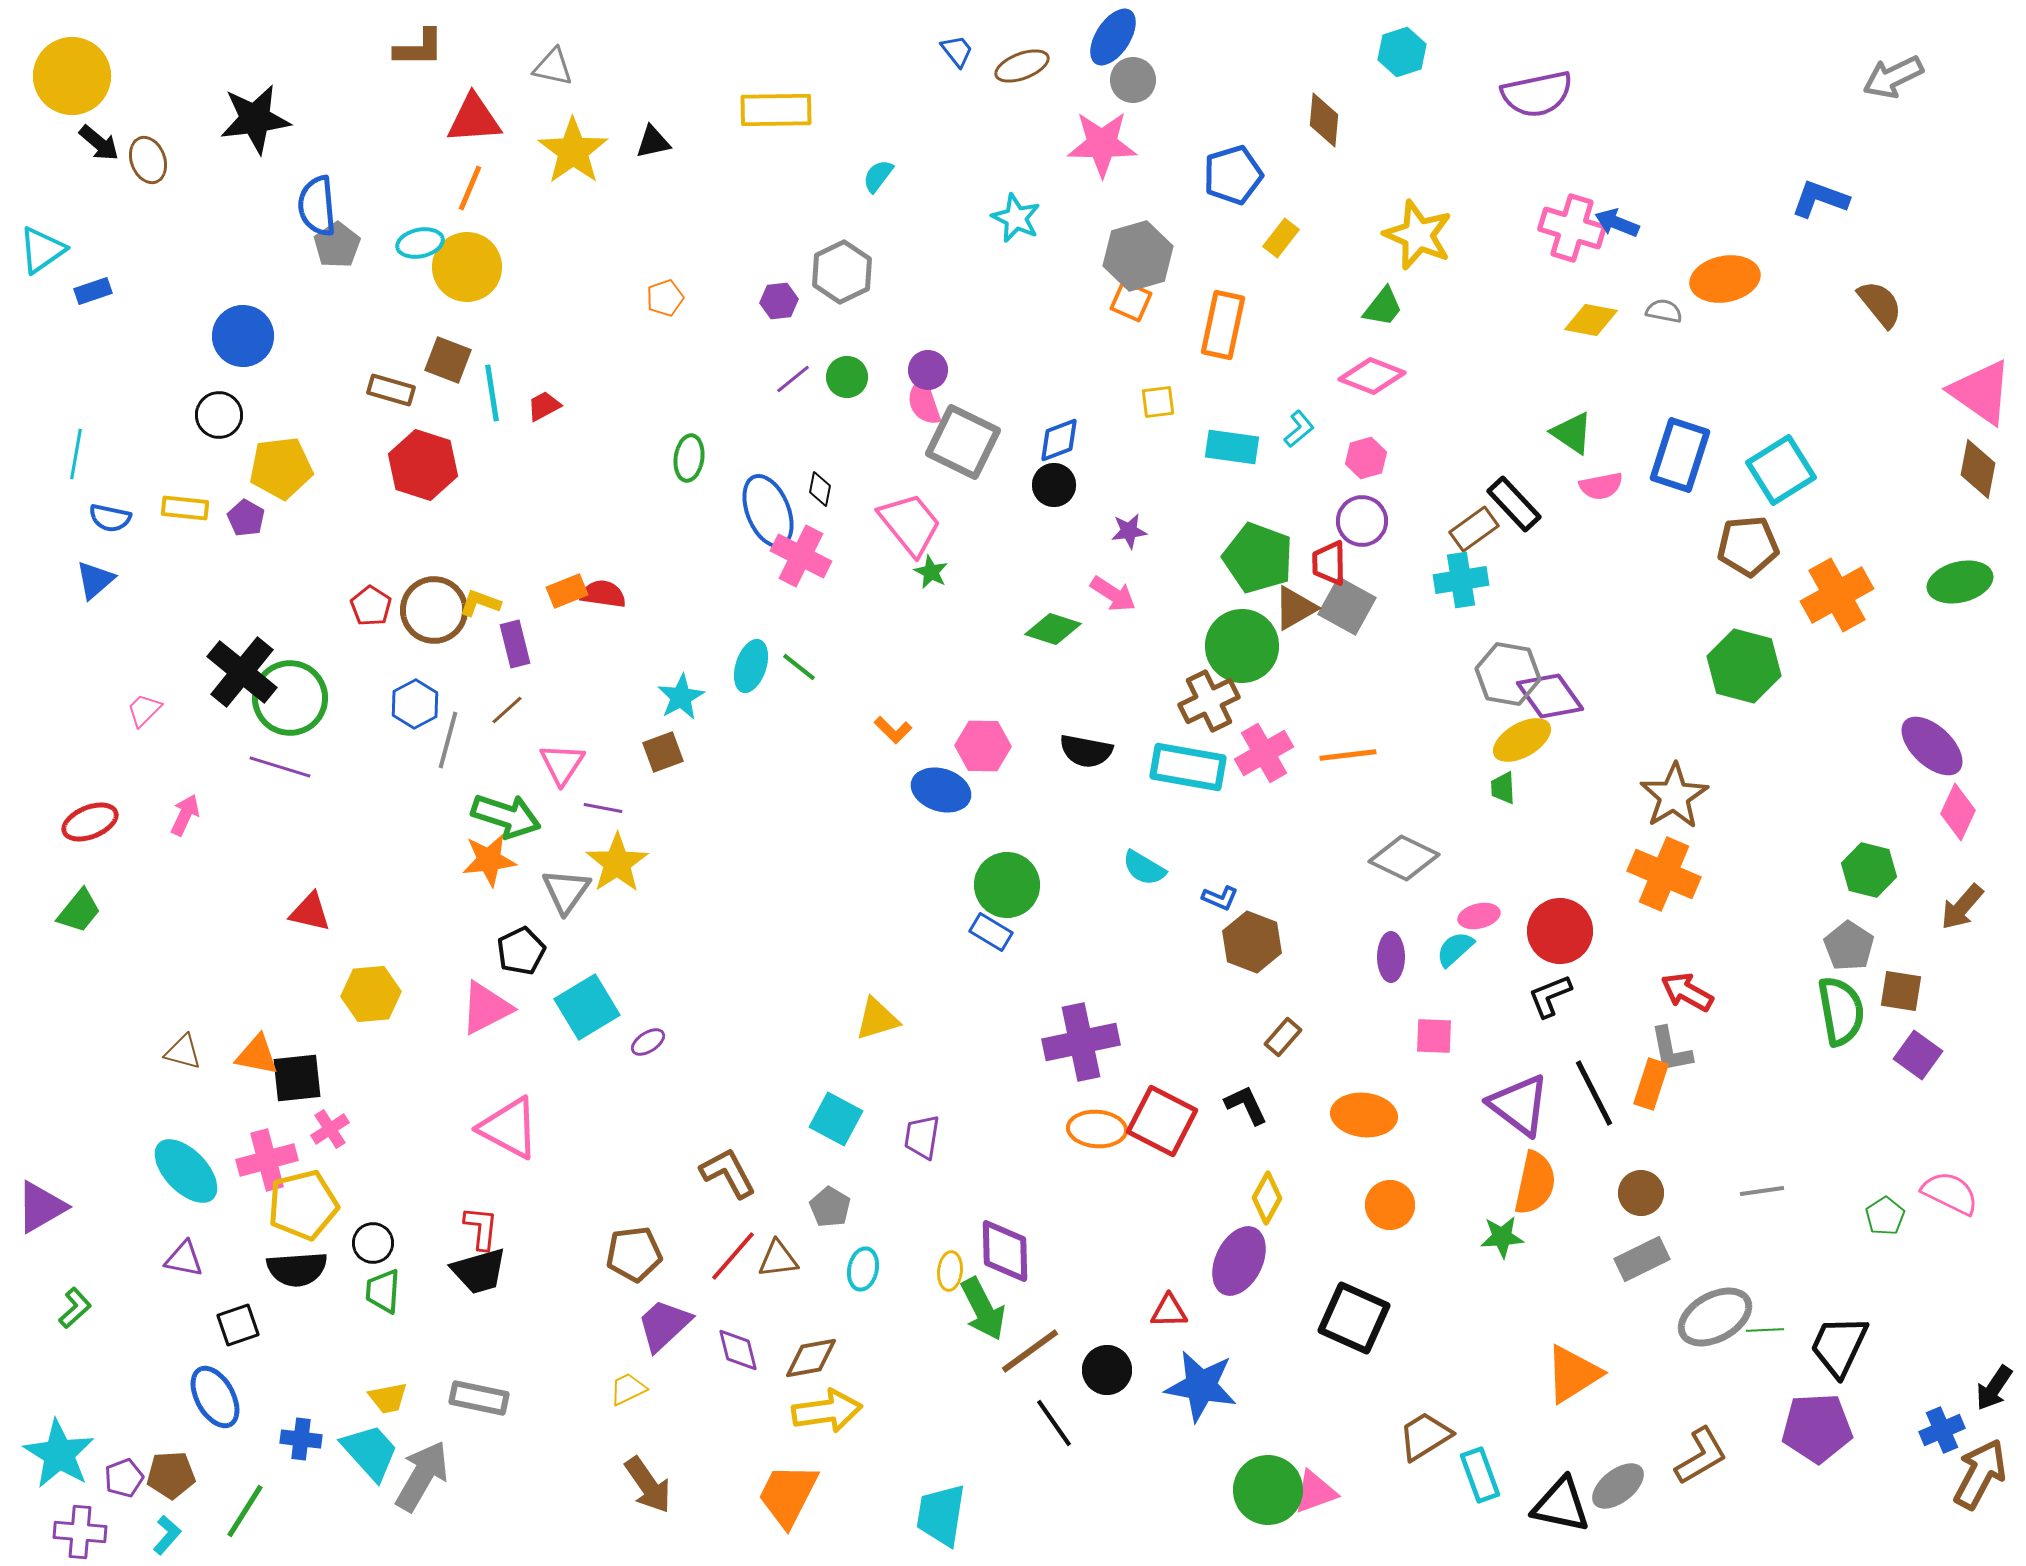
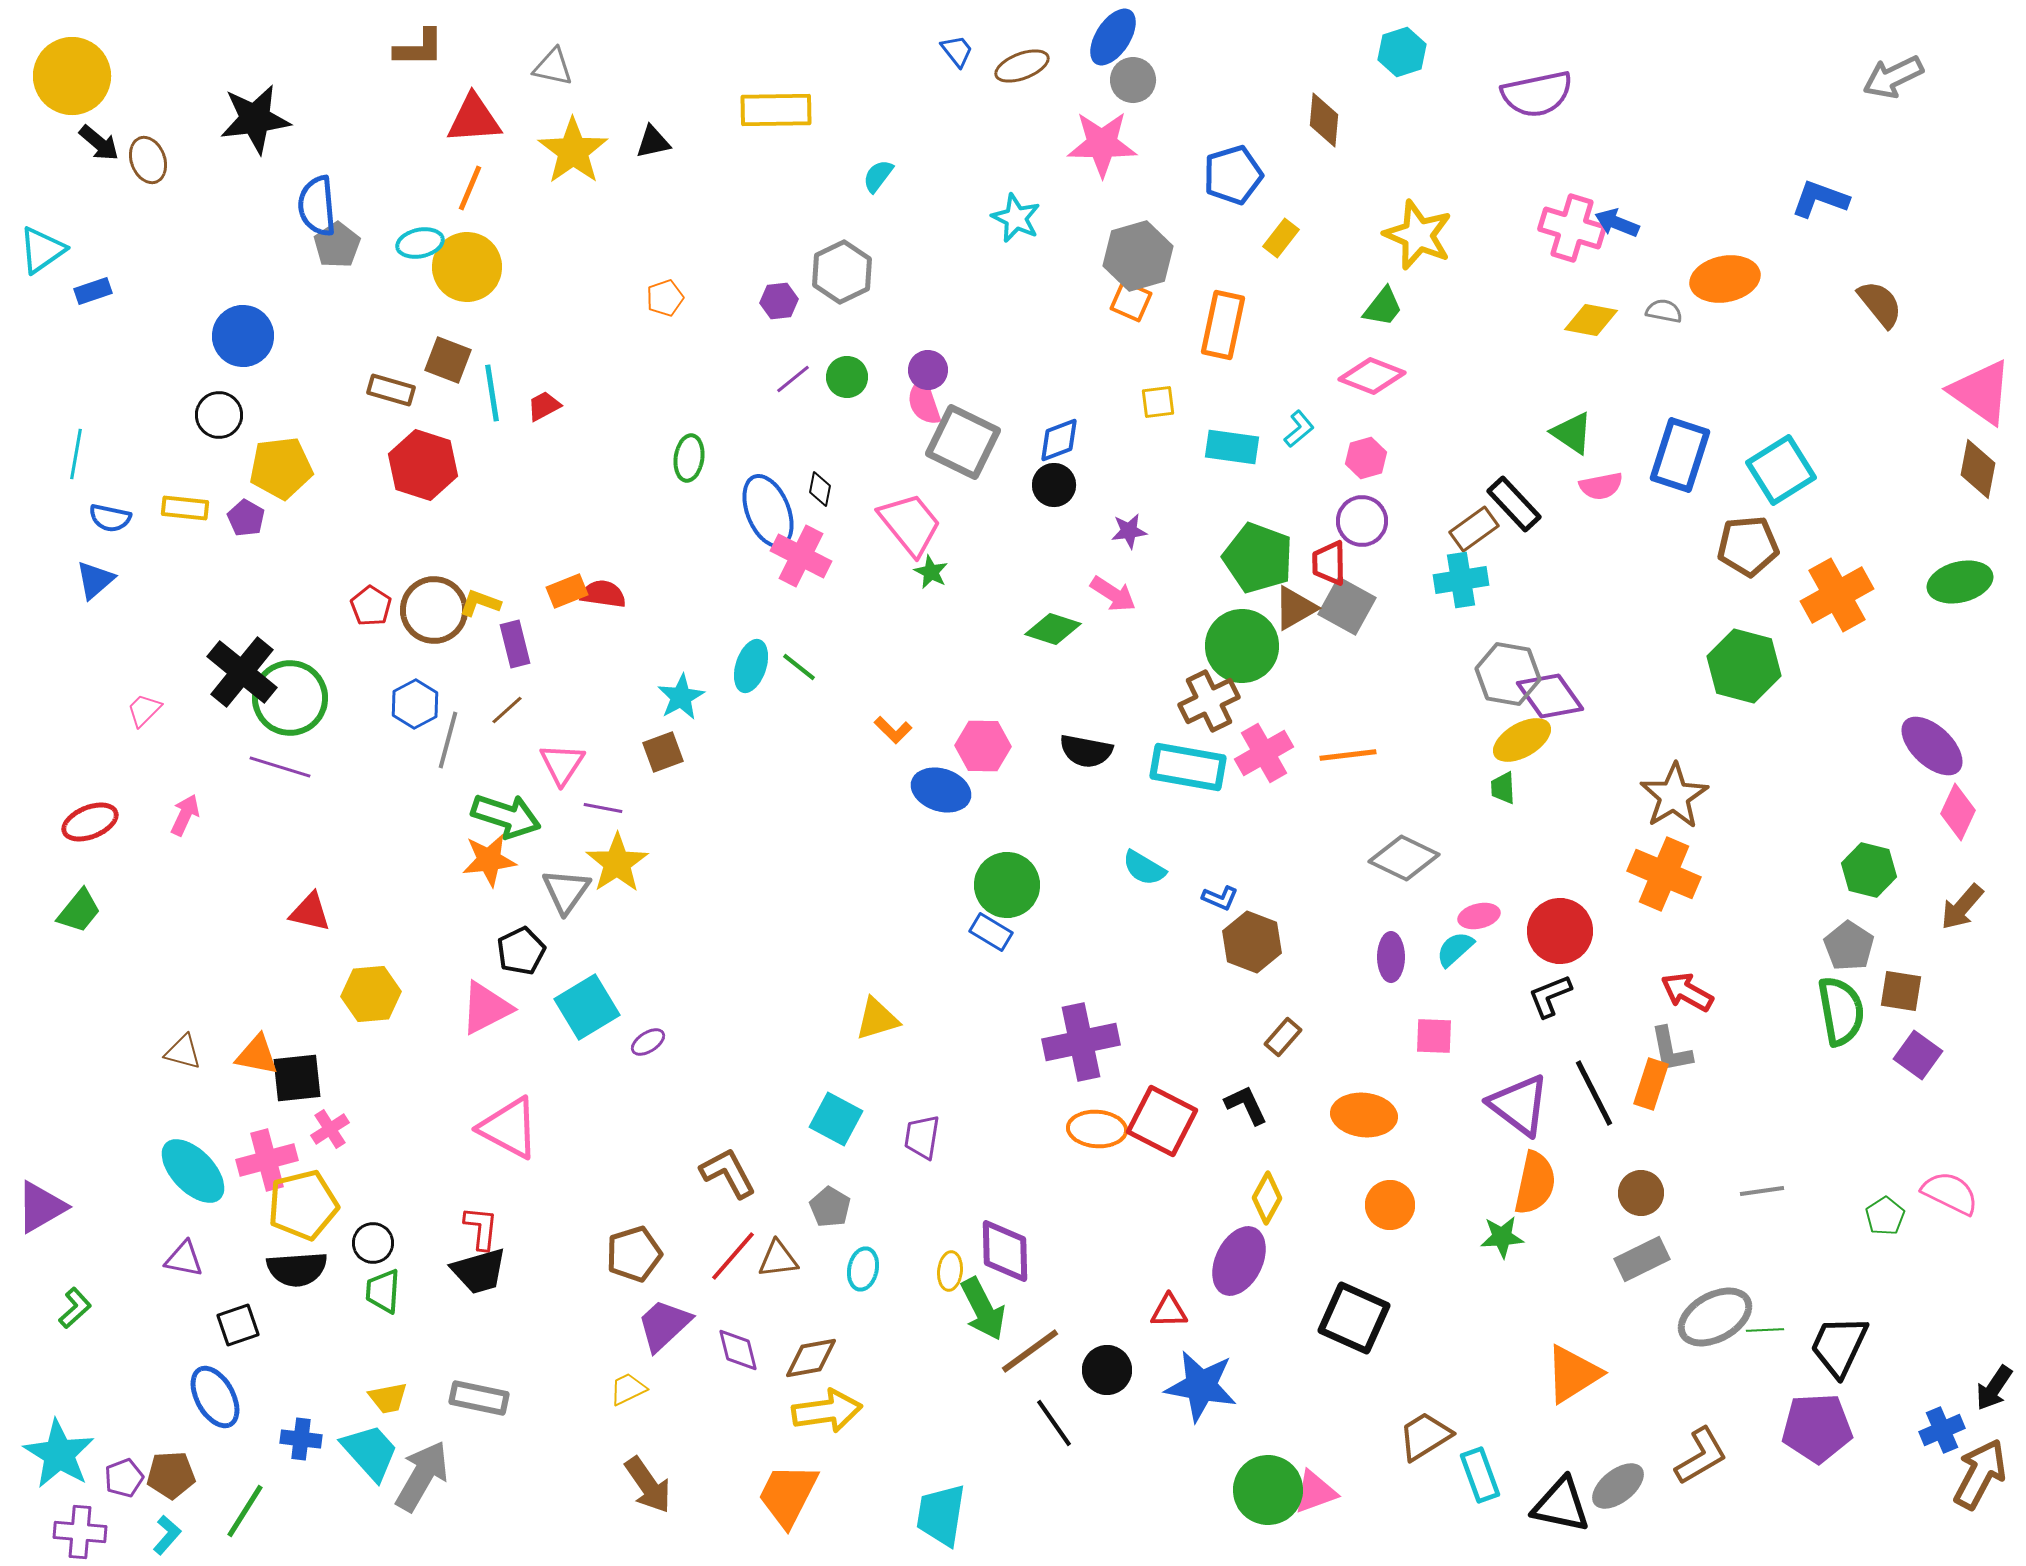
cyan ellipse at (186, 1171): moved 7 px right
brown pentagon at (634, 1254): rotated 10 degrees counterclockwise
